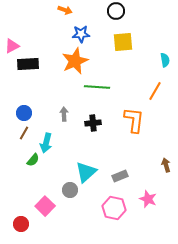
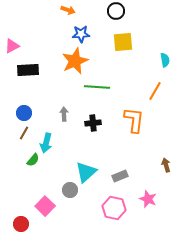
orange arrow: moved 3 px right
black rectangle: moved 6 px down
